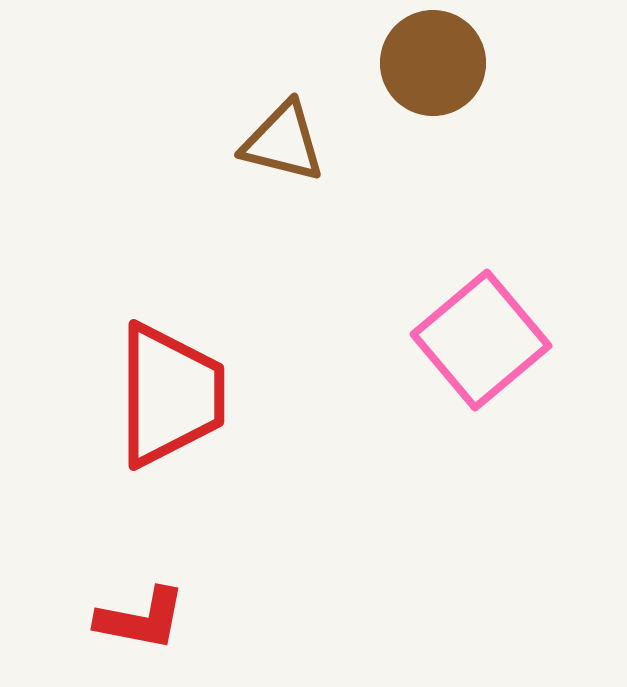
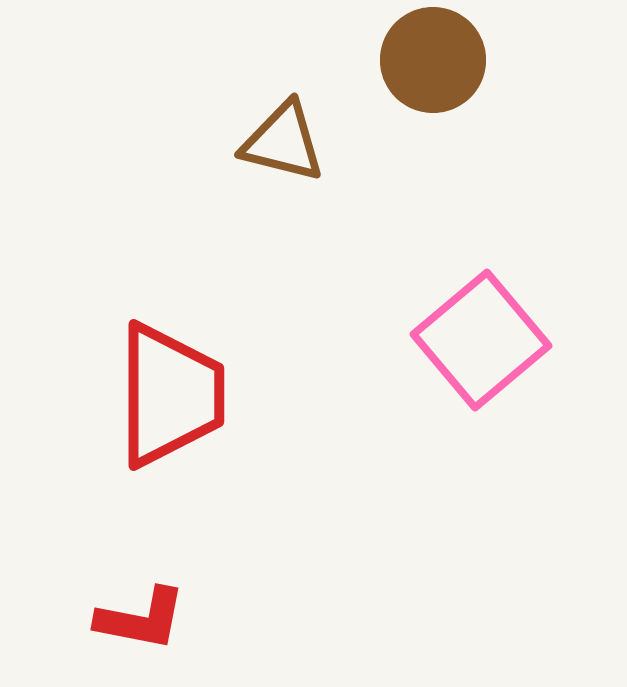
brown circle: moved 3 px up
